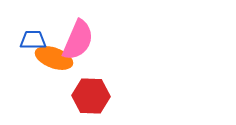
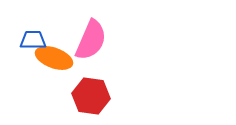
pink semicircle: moved 13 px right
red hexagon: rotated 6 degrees clockwise
